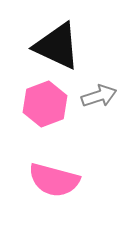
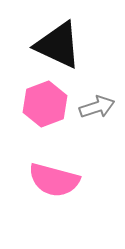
black triangle: moved 1 px right, 1 px up
gray arrow: moved 2 px left, 11 px down
